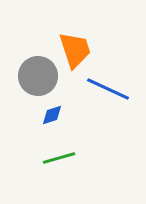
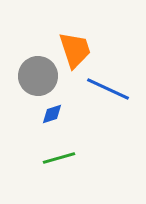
blue diamond: moved 1 px up
